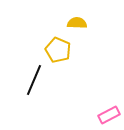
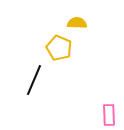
yellow pentagon: moved 1 px right, 2 px up
pink rectangle: rotated 65 degrees counterclockwise
